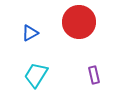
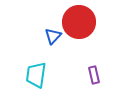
blue triangle: moved 23 px right, 3 px down; rotated 18 degrees counterclockwise
cyan trapezoid: rotated 24 degrees counterclockwise
